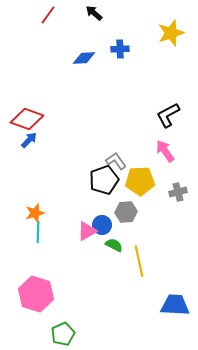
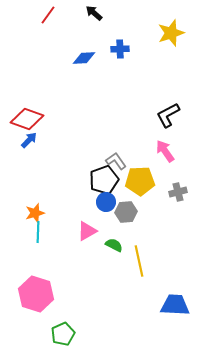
blue circle: moved 4 px right, 23 px up
